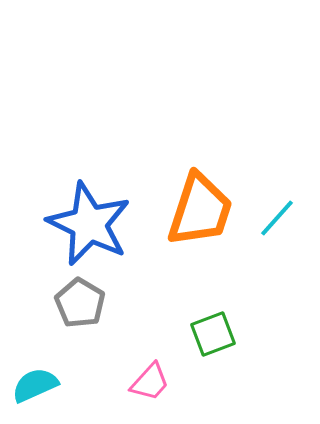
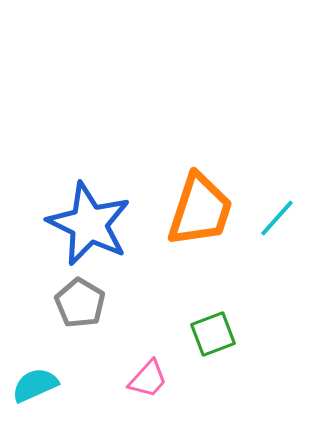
pink trapezoid: moved 2 px left, 3 px up
